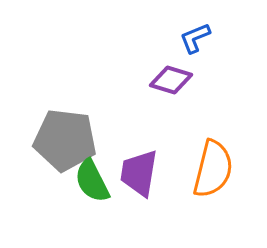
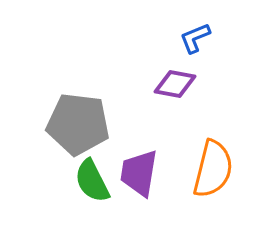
purple diamond: moved 4 px right, 4 px down; rotated 6 degrees counterclockwise
gray pentagon: moved 13 px right, 16 px up
